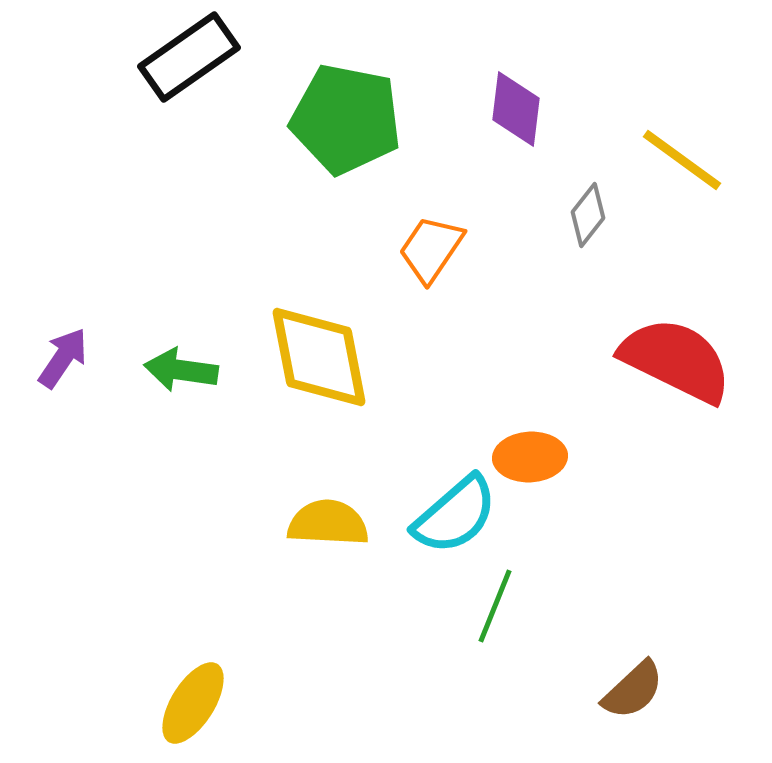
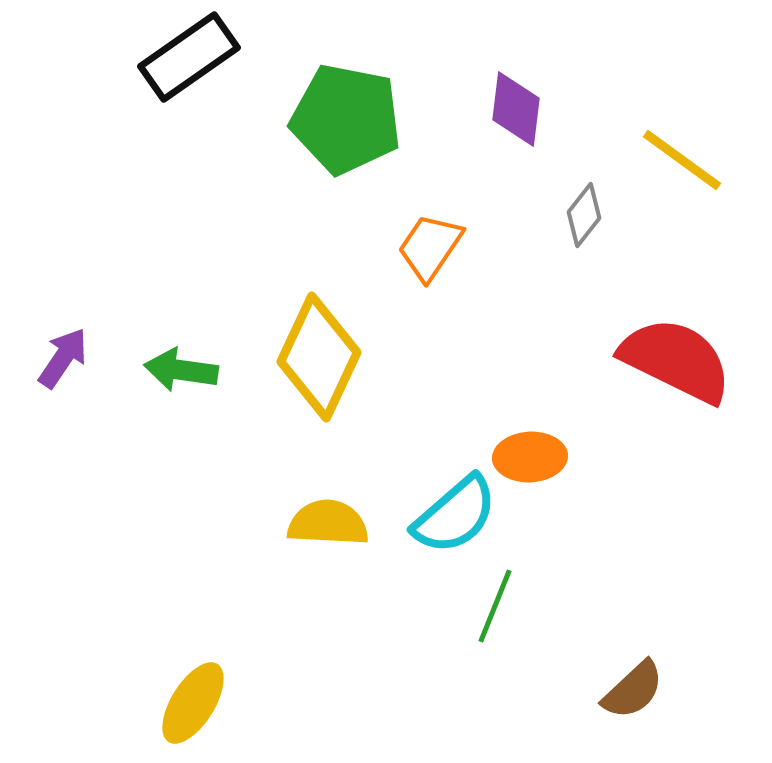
gray diamond: moved 4 px left
orange trapezoid: moved 1 px left, 2 px up
yellow diamond: rotated 36 degrees clockwise
